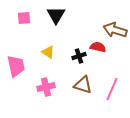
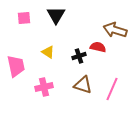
pink cross: moved 2 px left
